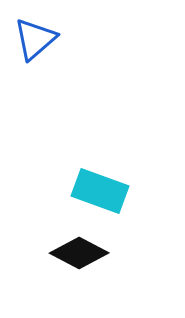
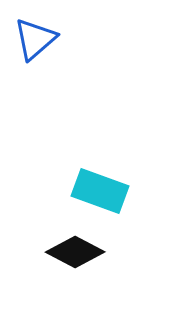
black diamond: moved 4 px left, 1 px up
